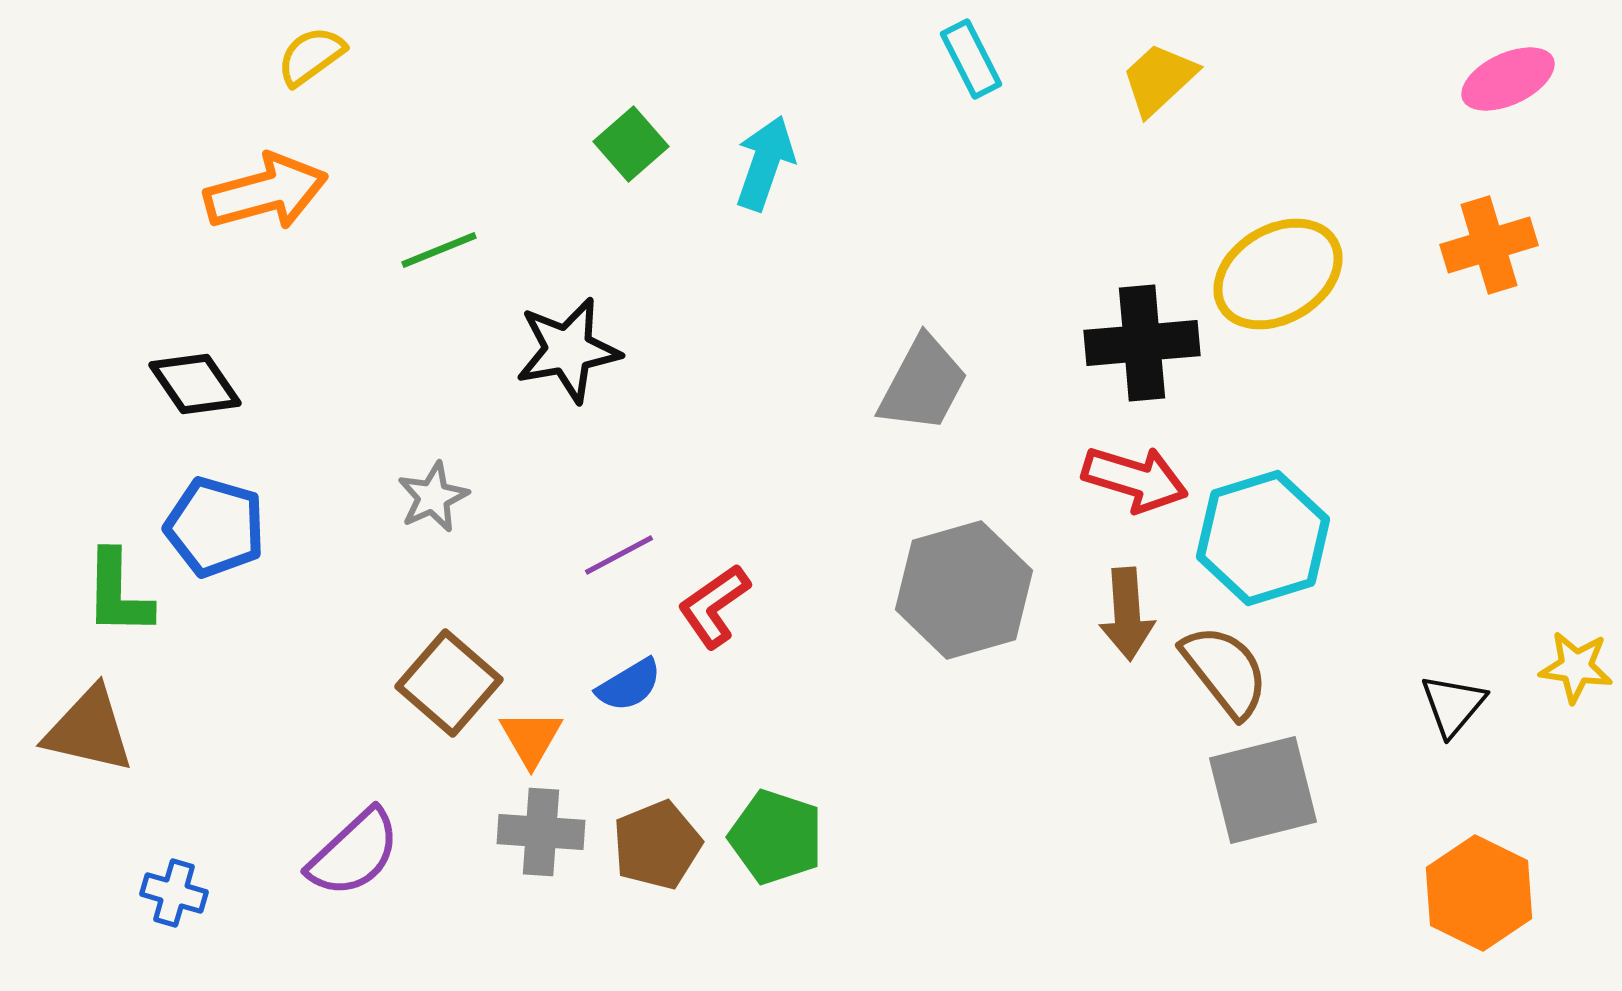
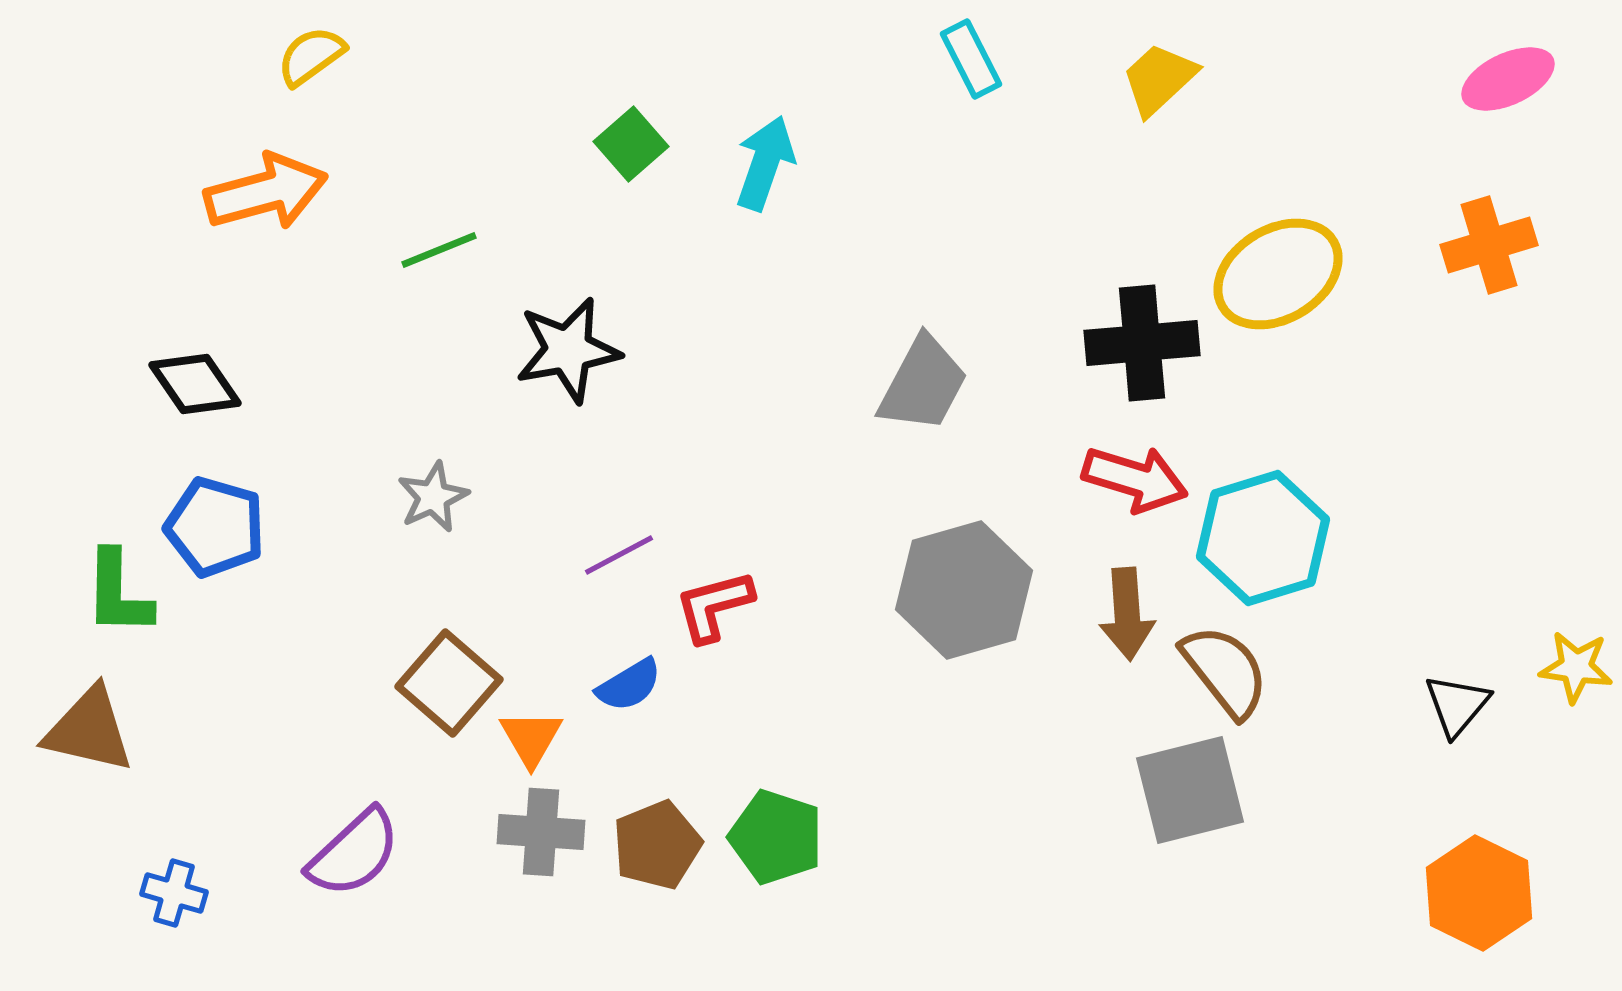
red L-shape: rotated 20 degrees clockwise
black triangle: moved 4 px right
gray square: moved 73 px left
